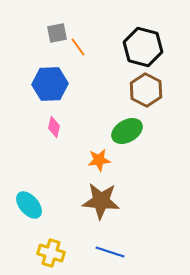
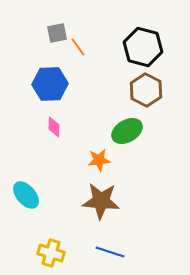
pink diamond: rotated 10 degrees counterclockwise
cyan ellipse: moved 3 px left, 10 px up
